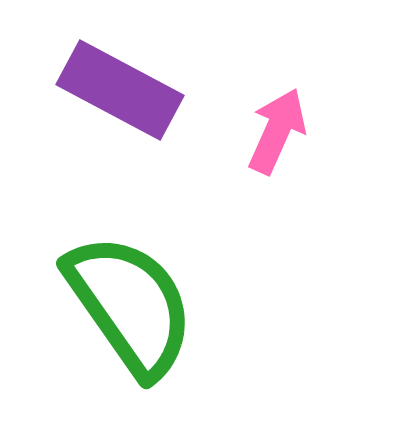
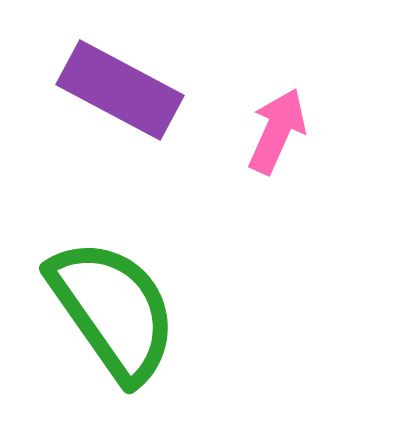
green semicircle: moved 17 px left, 5 px down
